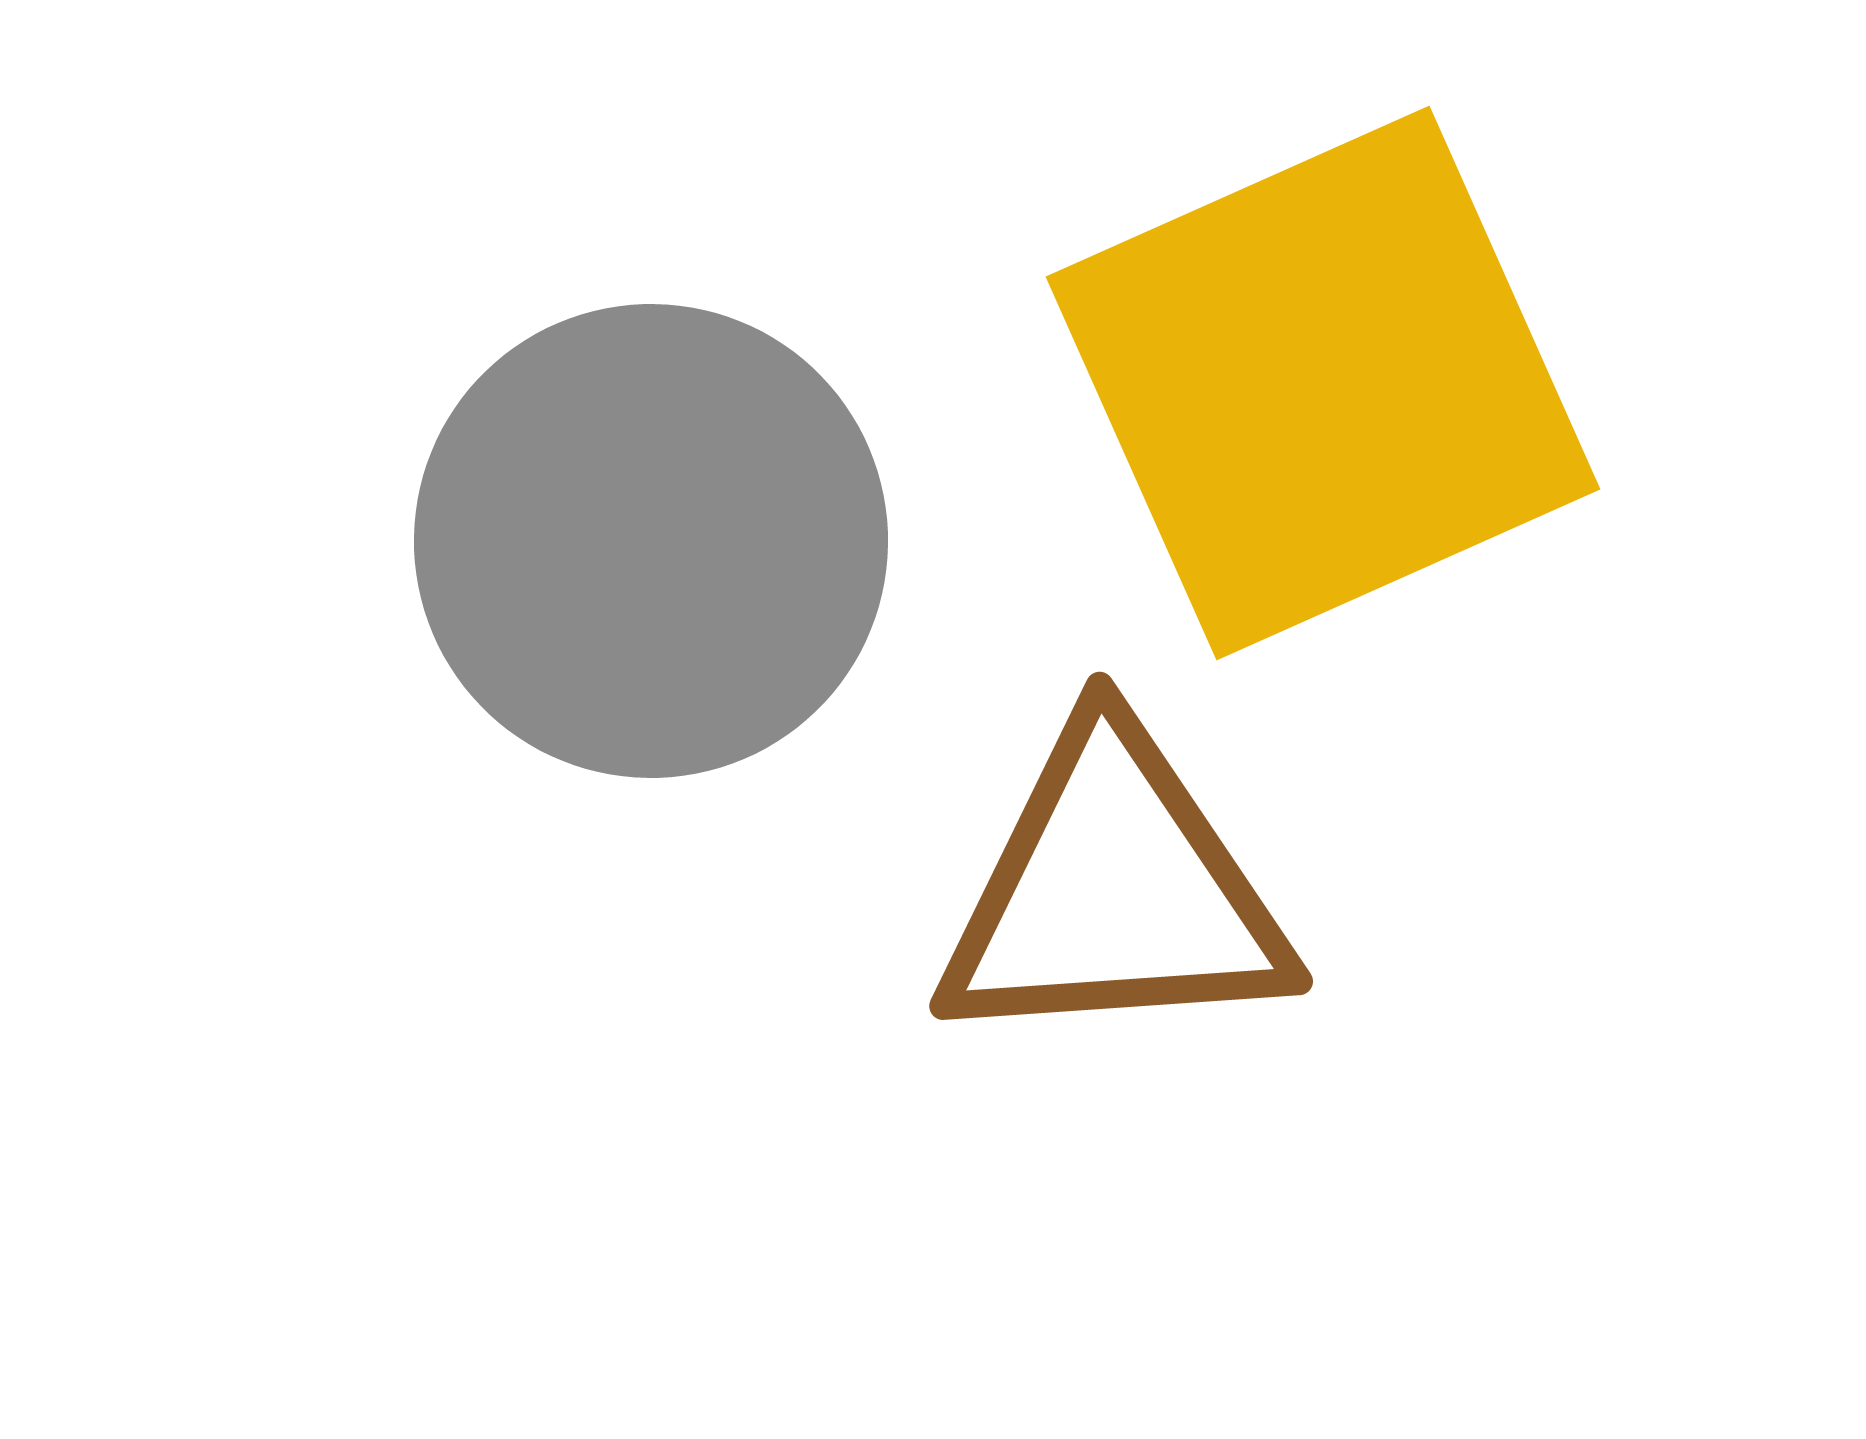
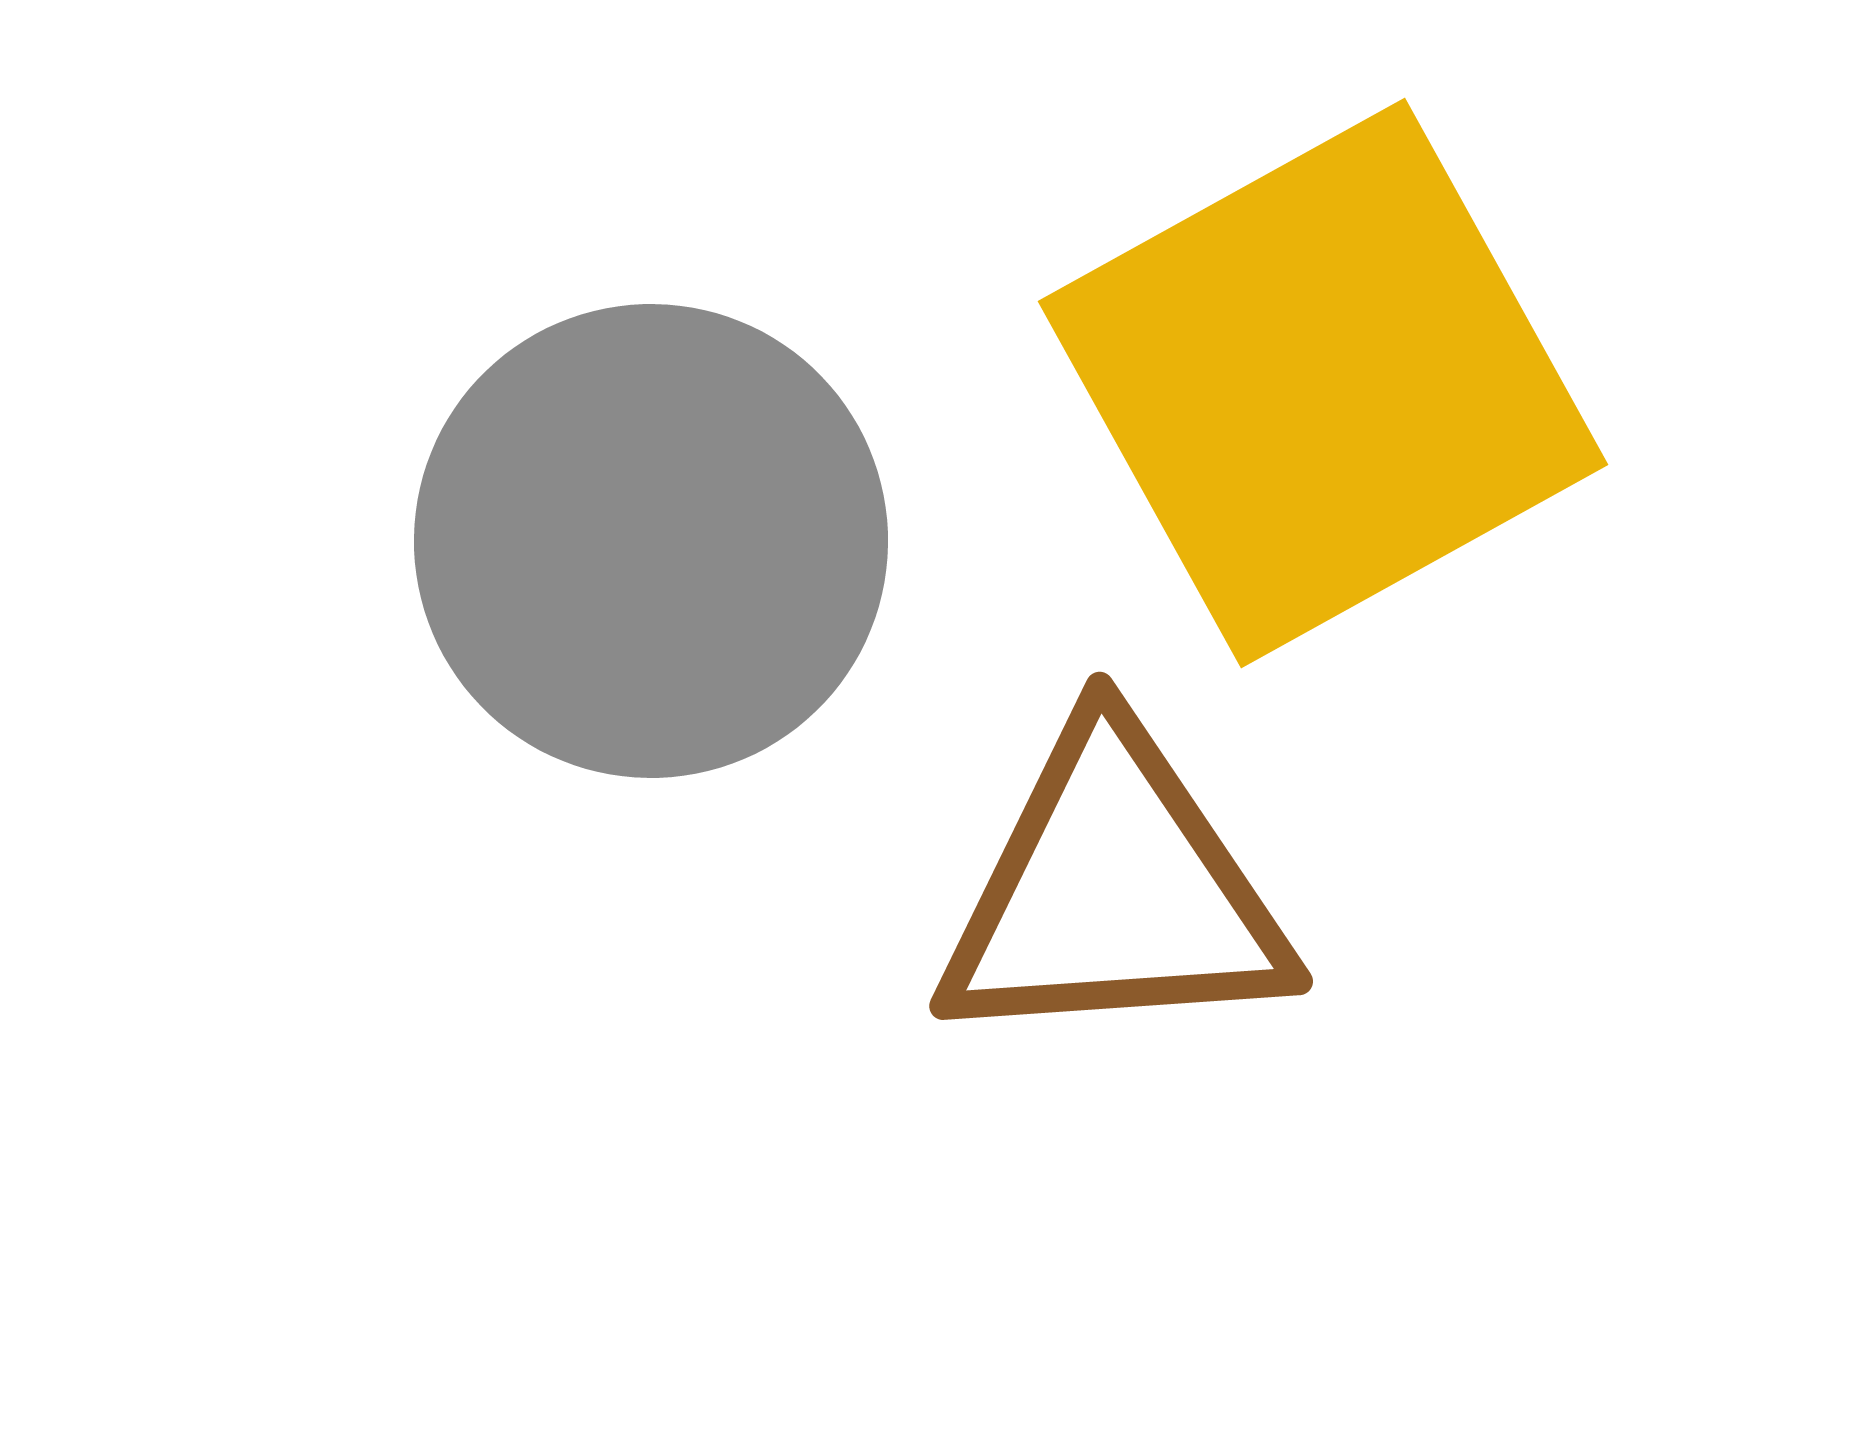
yellow square: rotated 5 degrees counterclockwise
